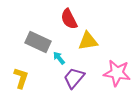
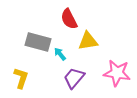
gray rectangle: rotated 10 degrees counterclockwise
cyan arrow: moved 1 px right, 4 px up
